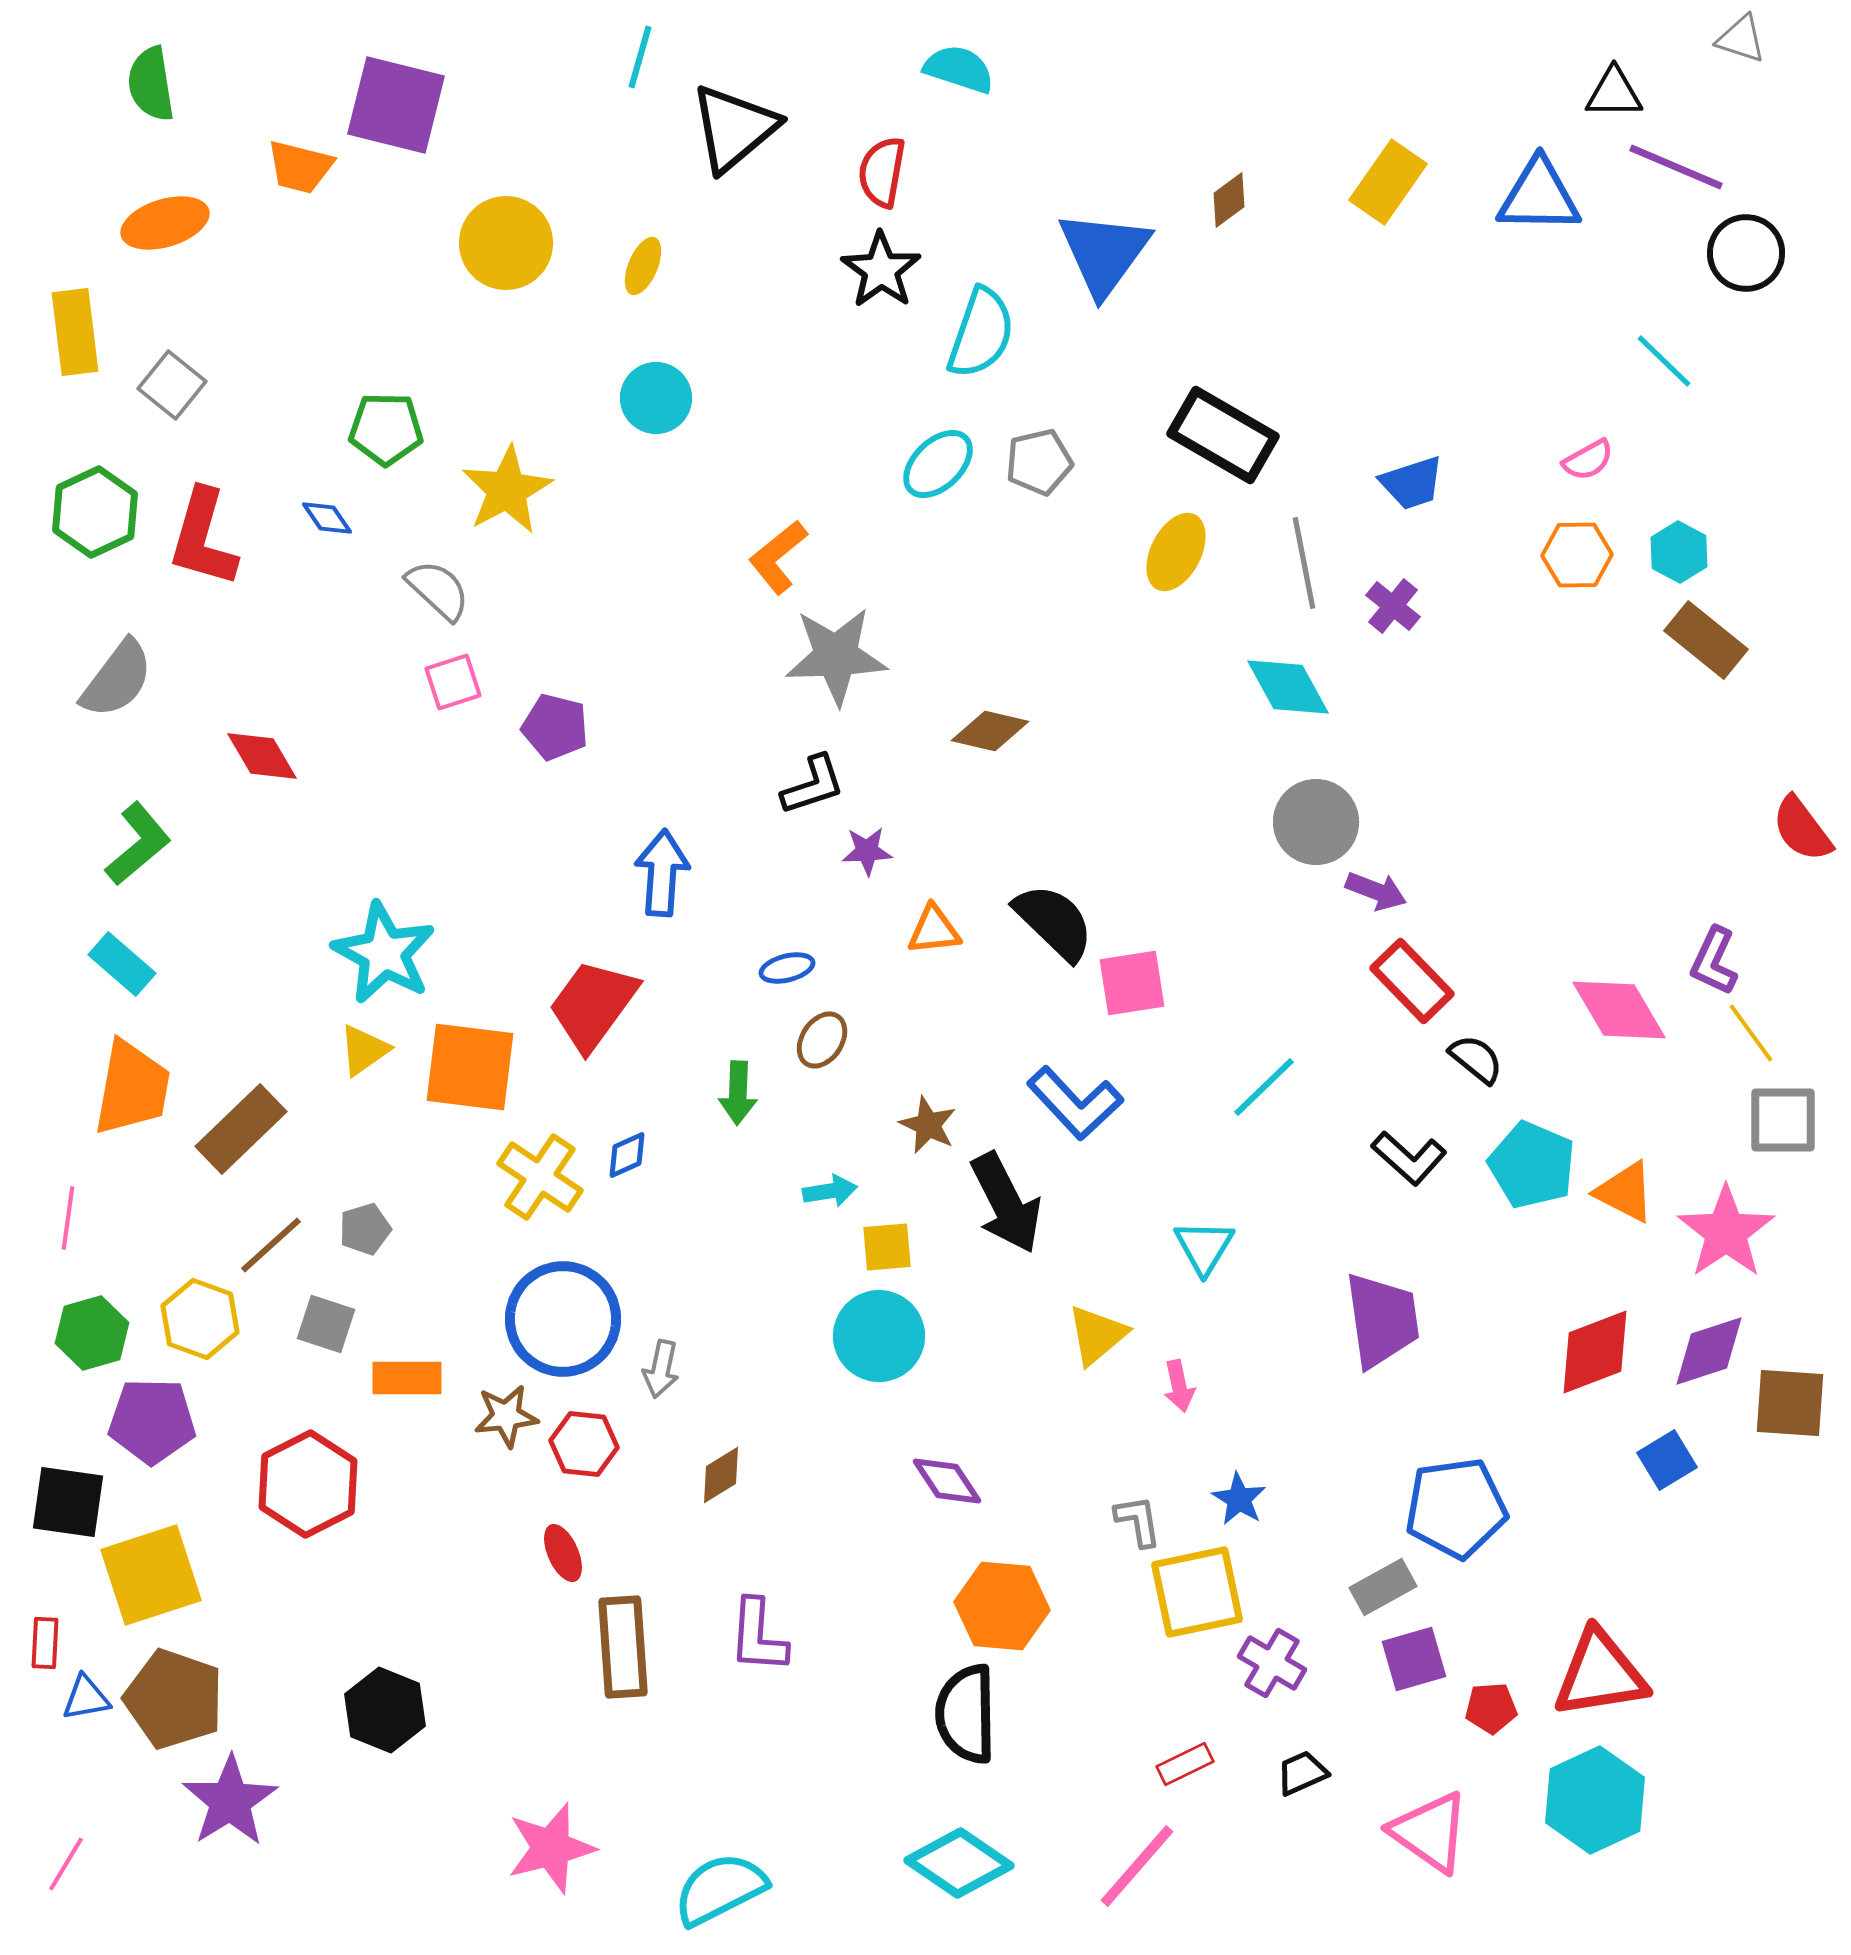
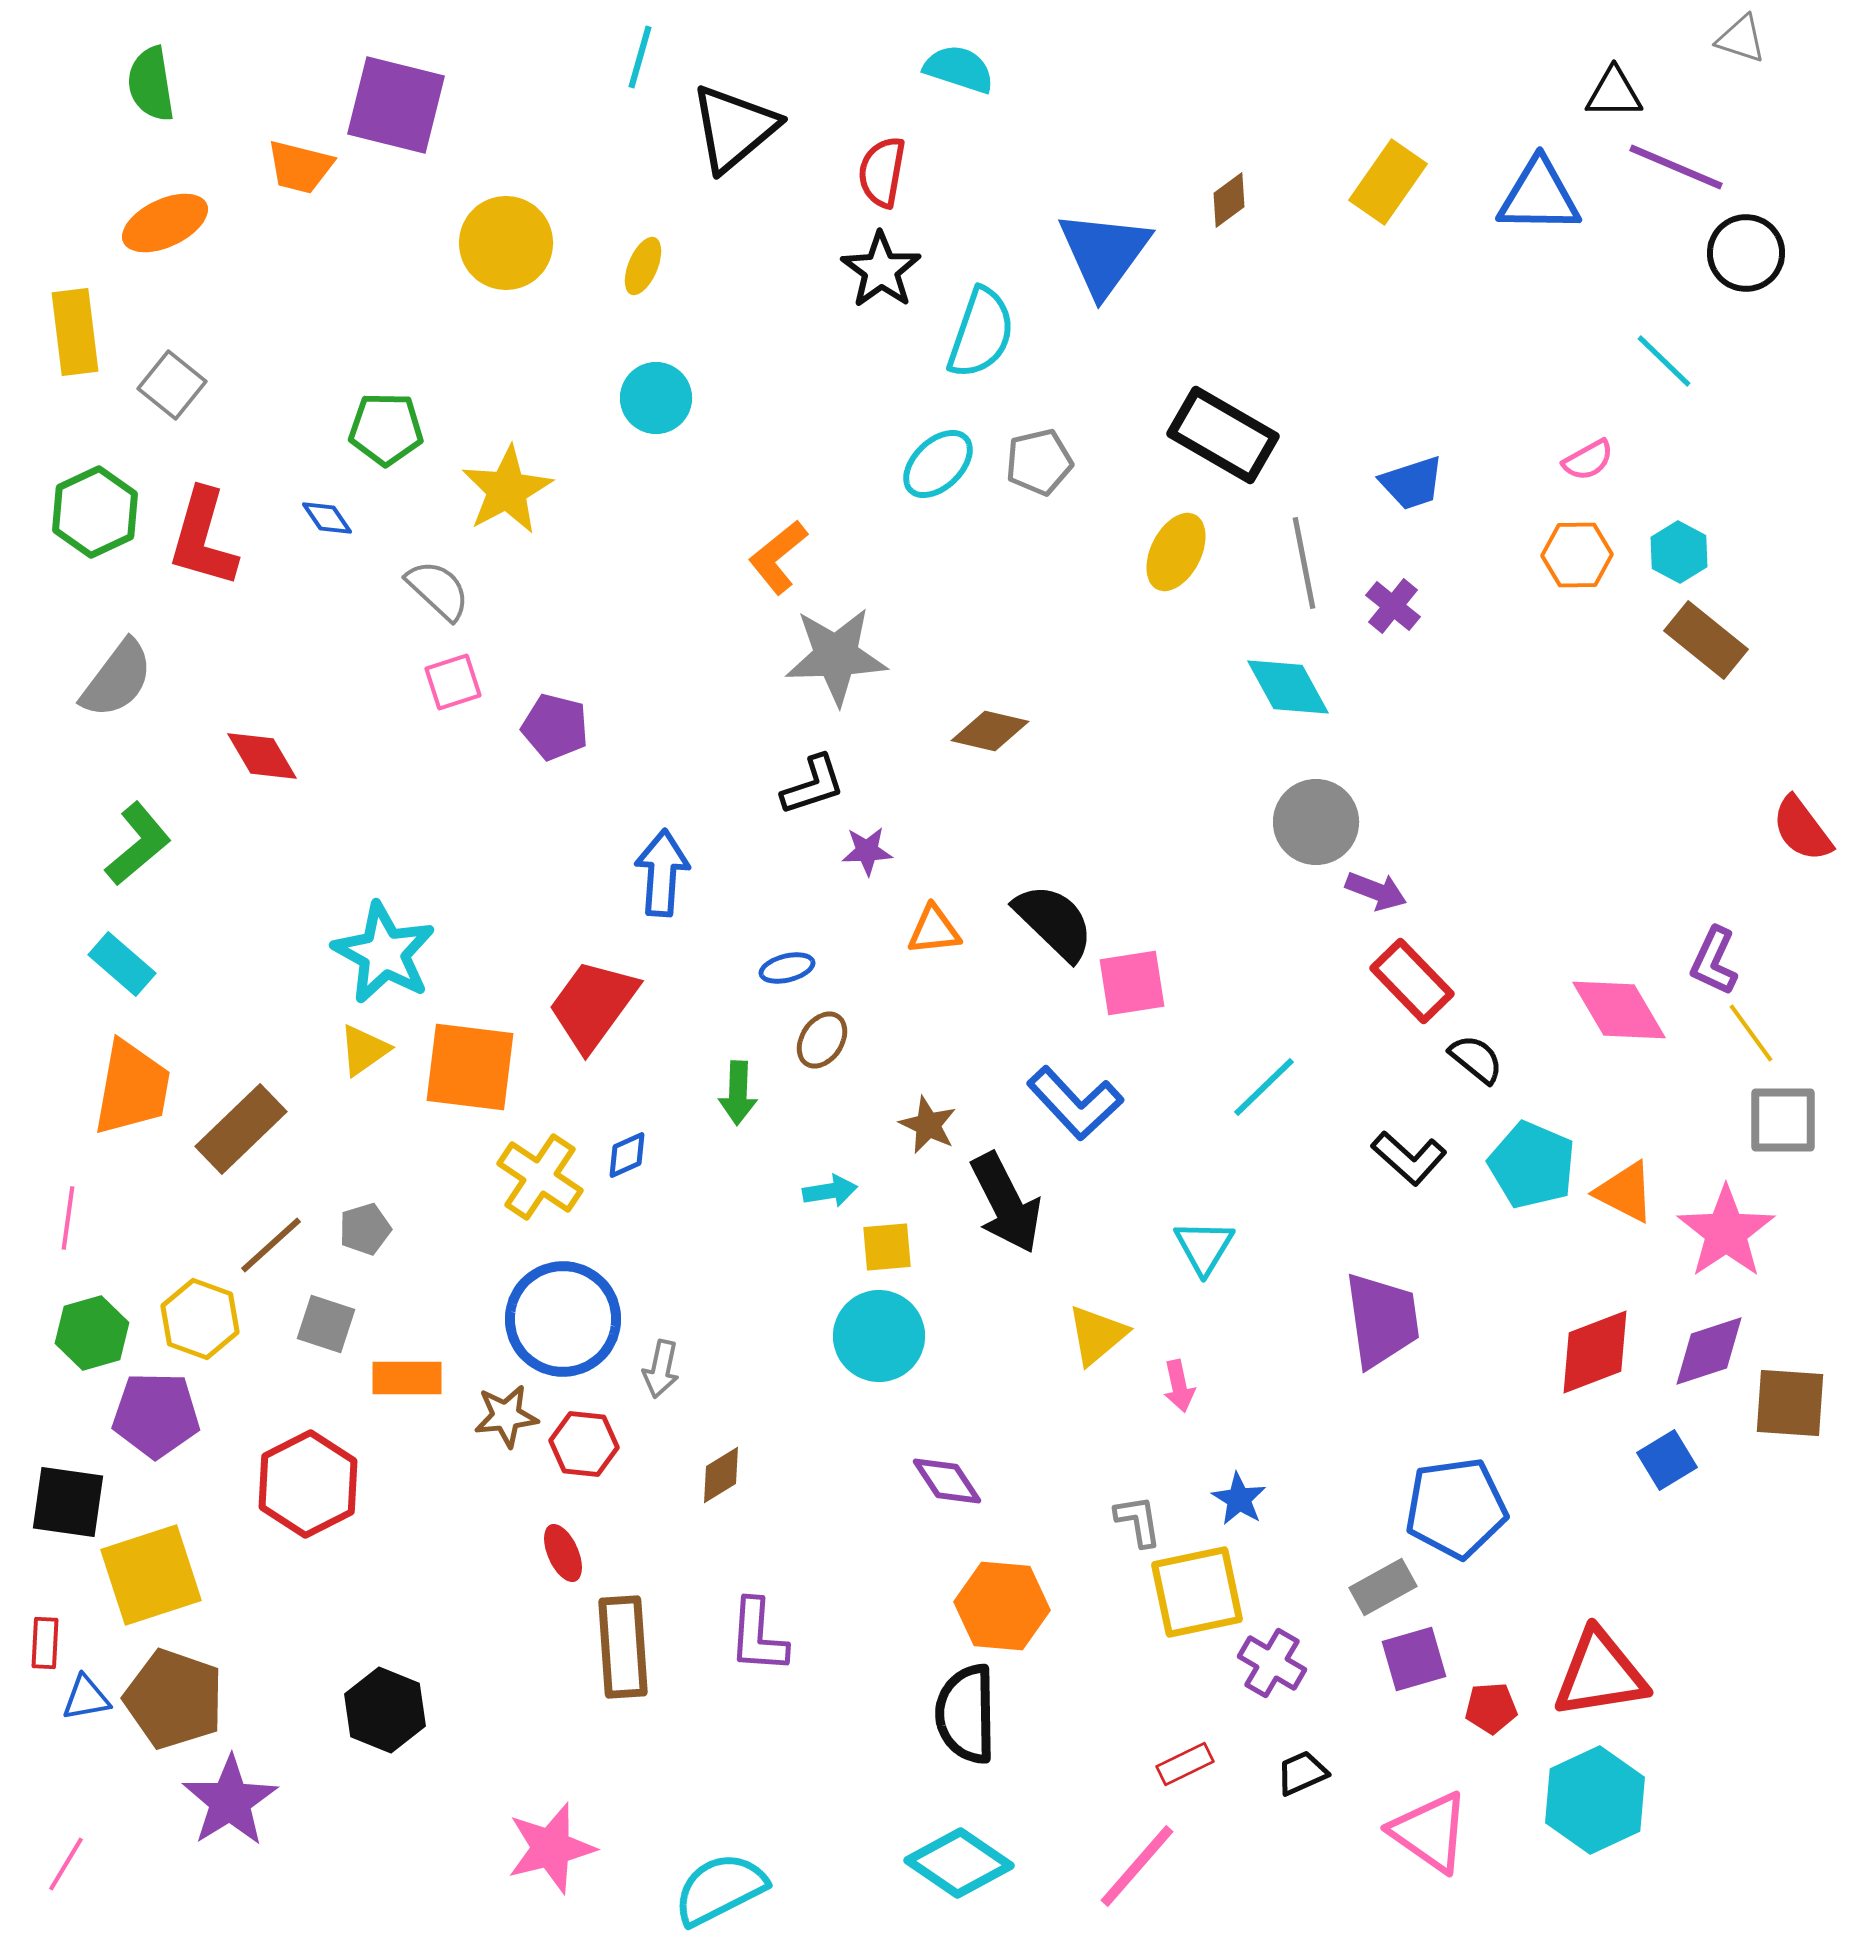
orange ellipse at (165, 223): rotated 8 degrees counterclockwise
purple pentagon at (152, 1421): moved 4 px right, 6 px up
